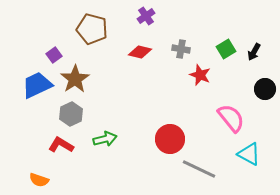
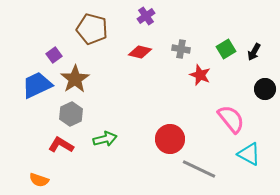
pink semicircle: moved 1 px down
